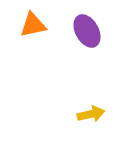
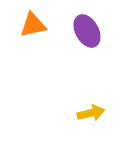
yellow arrow: moved 1 px up
